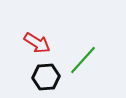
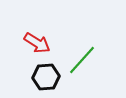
green line: moved 1 px left
